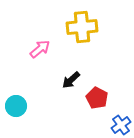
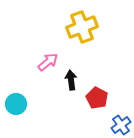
yellow cross: rotated 16 degrees counterclockwise
pink arrow: moved 8 px right, 13 px down
black arrow: rotated 126 degrees clockwise
cyan circle: moved 2 px up
